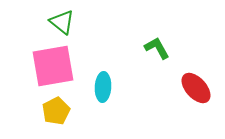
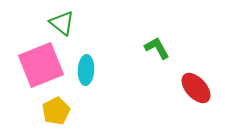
green triangle: moved 1 px down
pink square: moved 12 px left, 1 px up; rotated 12 degrees counterclockwise
cyan ellipse: moved 17 px left, 17 px up
